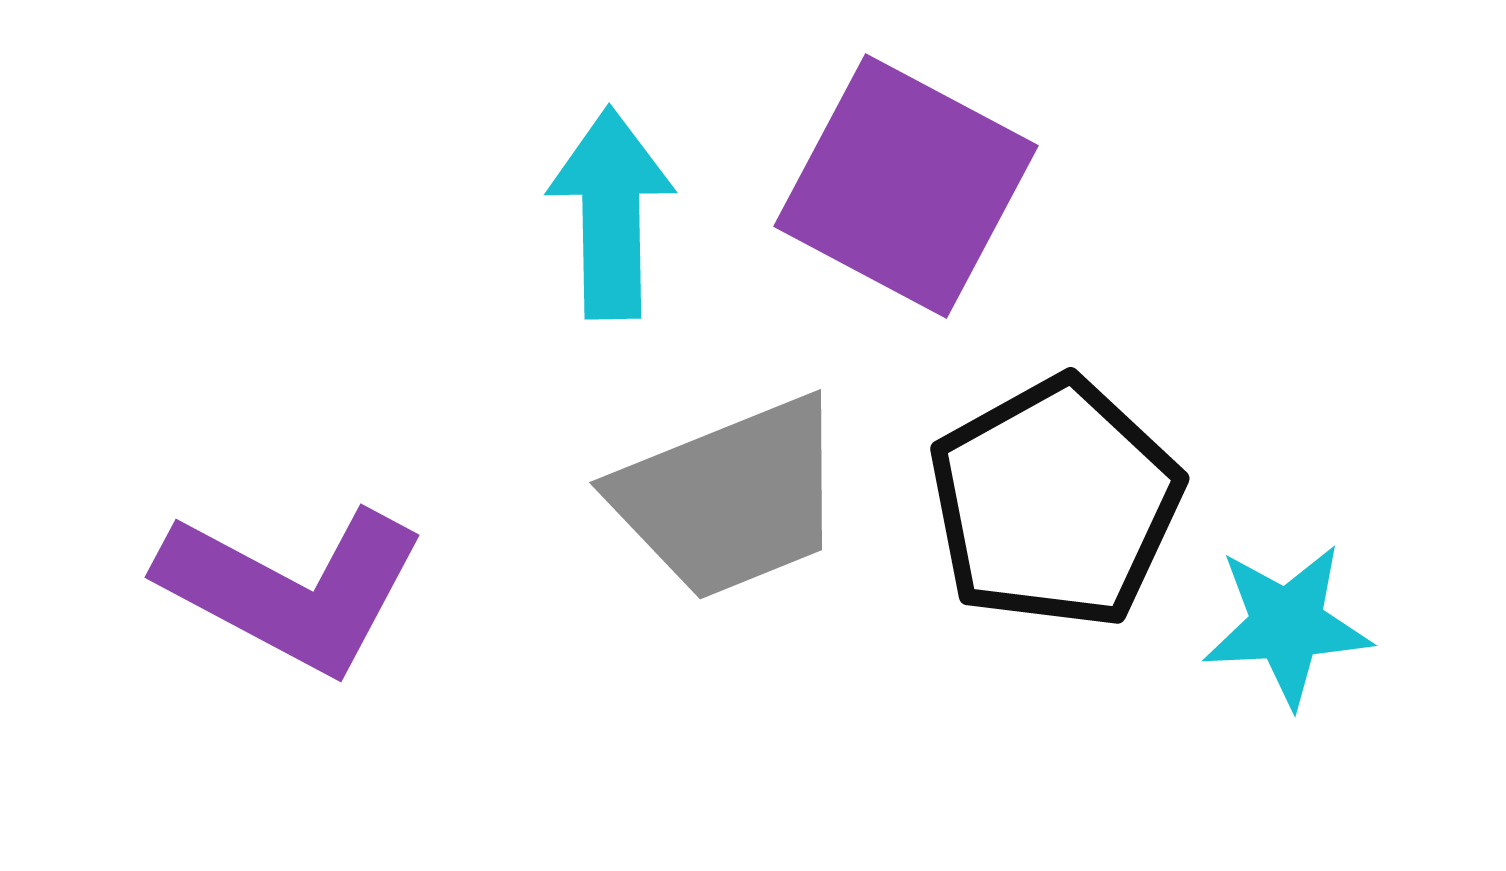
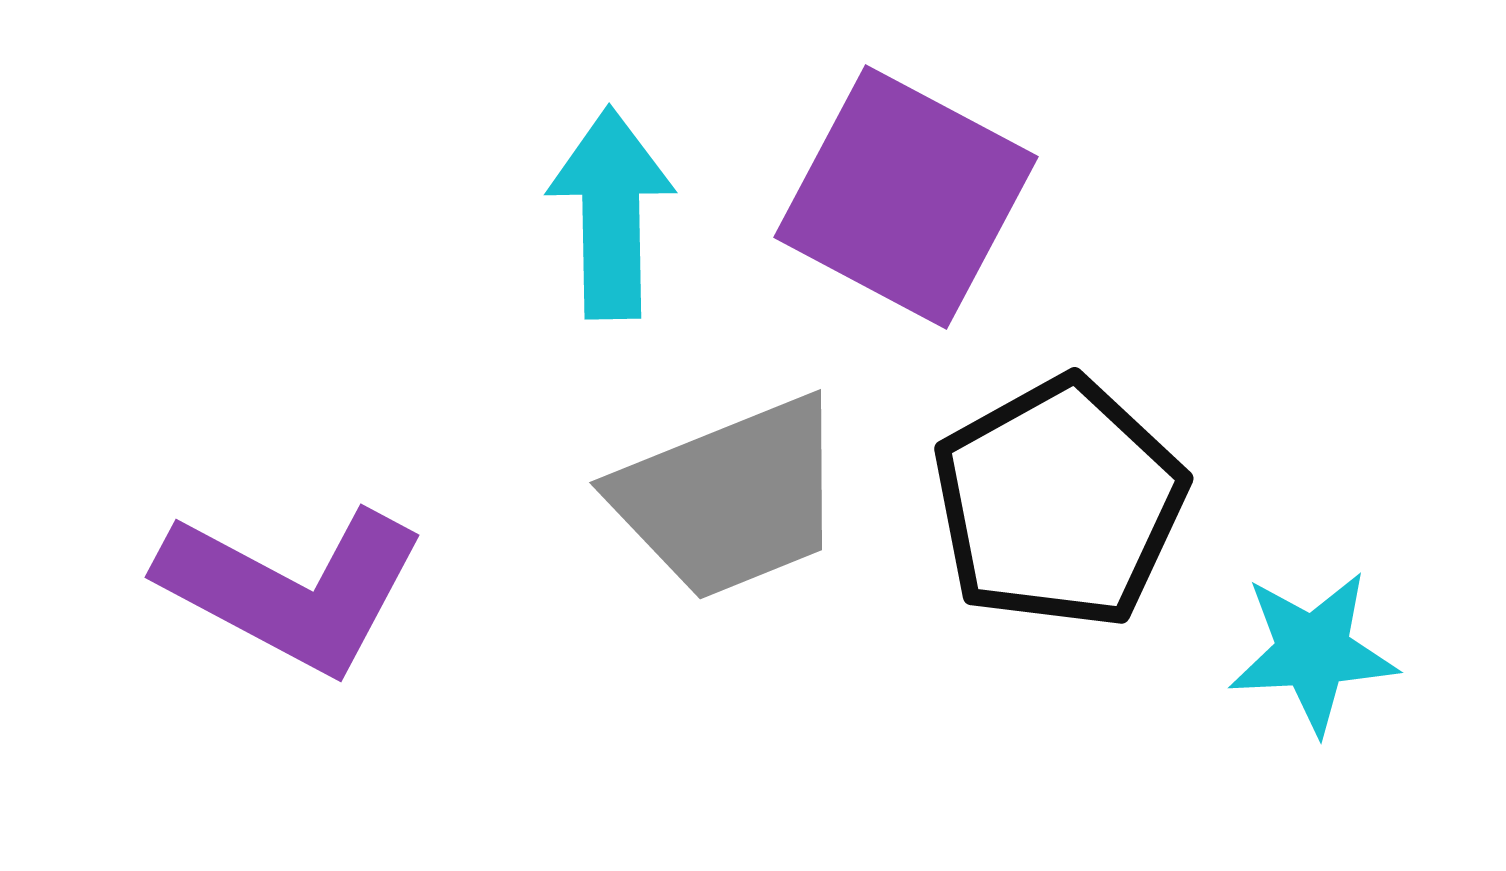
purple square: moved 11 px down
black pentagon: moved 4 px right
cyan star: moved 26 px right, 27 px down
